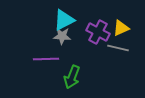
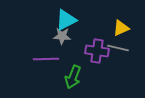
cyan triangle: moved 2 px right
purple cross: moved 1 px left, 19 px down; rotated 20 degrees counterclockwise
green arrow: moved 1 px right
